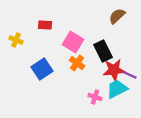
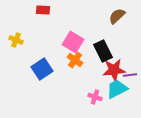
red rectangle: moved 2 px left, 15 px up
orange cross: moved 2 px left, 3 px up
purple line: rotated 32 degrees counterclockwise
